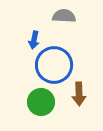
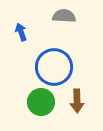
blue arrow: moved 13 px left, 8 px up; rotated 150 degrees clockwise
blue circle: moved 2 px down
brown arrow: moved 2 px left, 7 px down
